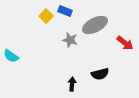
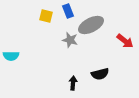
blue rectangle: moved 3 px right; rotated 48 degrees clockwise
yellow square: rotated 32 degrees counterclockwise
gray ellipse: moved 4 px left
red arrow: moved 2 px up
cyan semicircle: rotated 35 degrees counterclockwise
black arrow: moved 1 px right, 1 px up
